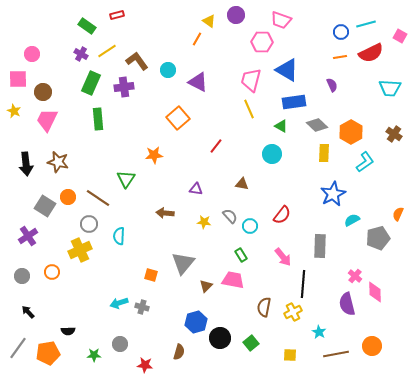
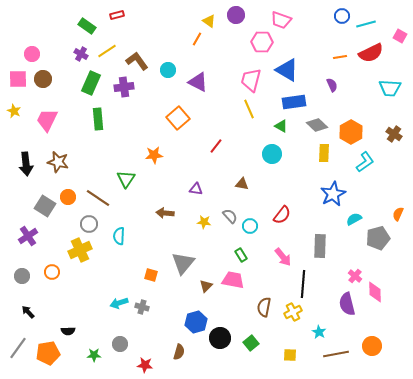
blue circle at (341, 32): moved 1 px right, 16 px up
brown circle at (43, 92): moved 13 px up
cyan semicircle at (352, 220): moved 2 px right, 1 px up
